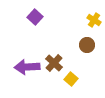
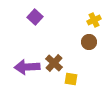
yellow cross: rotated 32 degrees clockwise
brown circle: moved 2 px right, 3 px up
yellow square: rotated 32 degrees counterclockwise
